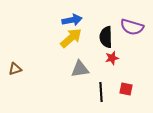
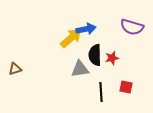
blue arrow: moved 14 px right, 9 px down
black semicircle: moved 11 px left, 18 px down
red square: moved 2 px up
